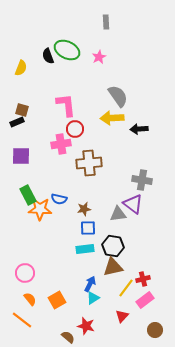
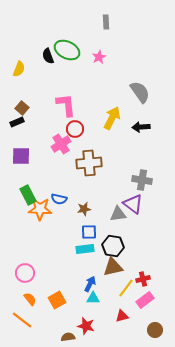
yellow semicircle: moved 2 px left, 1 px down
gray semicircle: moved 22 px right, 4 px up
brown square: moved 2 px up; rotated 24 degrees clockwise
yellow arrow: rotated 120 degrees clockwise
black arrow: moved 2 px right, 2 px up
pink cross: rotated 24 degrees counterclockwise
blue square: moved 1 px right, 4 px down
cyan triangle: rotated 32 degrees clockwise
red triangle: rotated 32 degrees clockwise
brown semicircle: rotated 48 degrees counterclockwise
